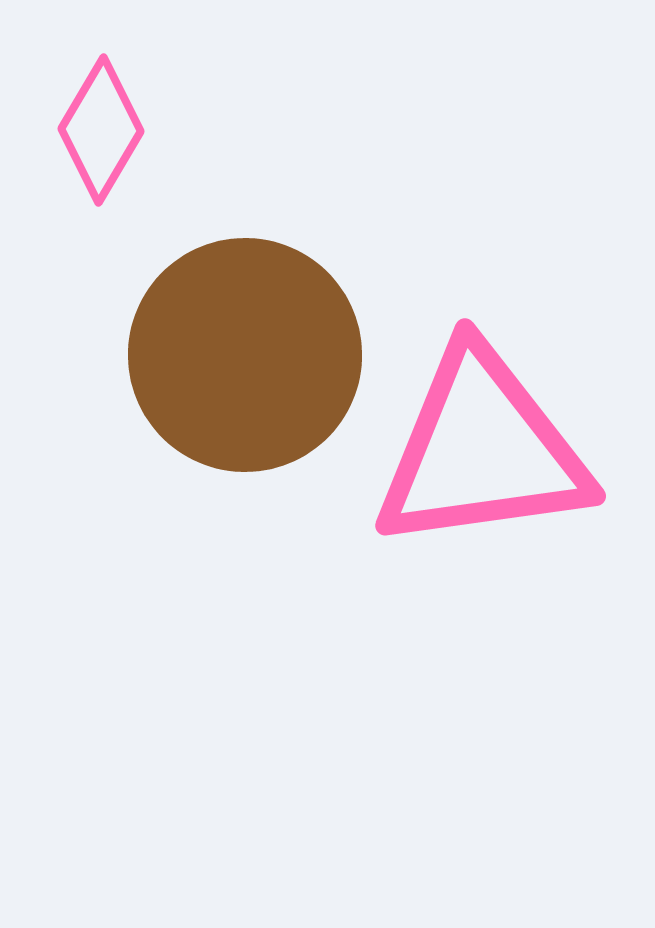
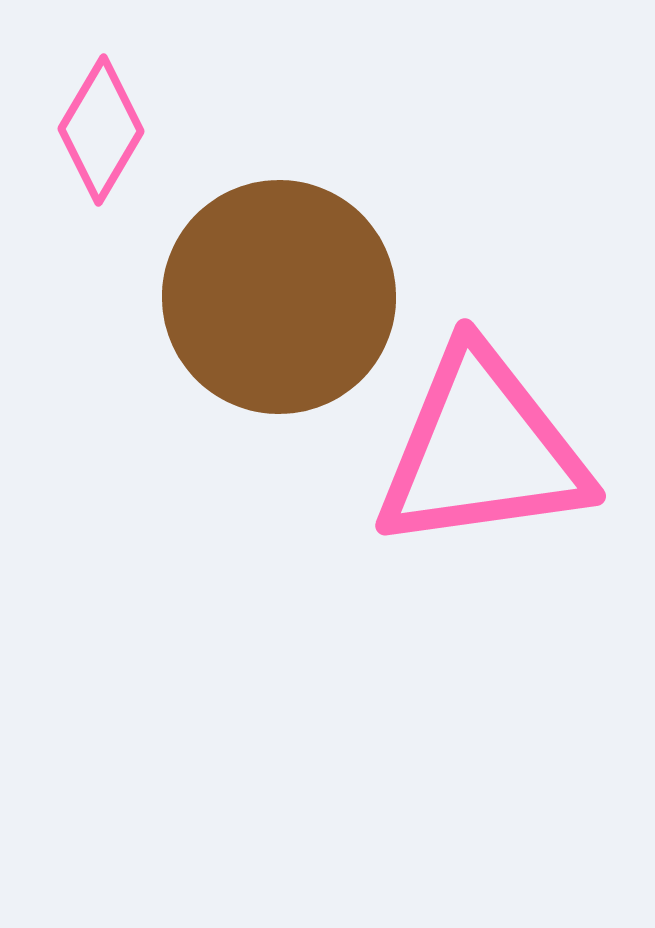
brown circle: moved 34 px right, 58 px up
